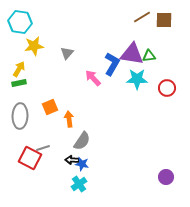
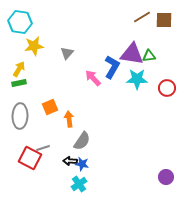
blue L-shape: moved 3 px down
black arrow: moved 2 px left, 1 px down
